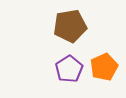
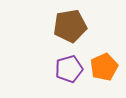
purple pentagon: rotated 16 degrees clockwise
